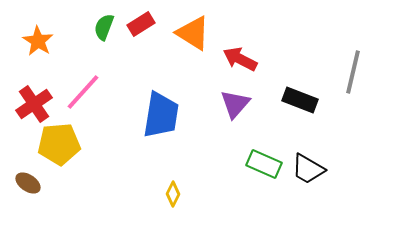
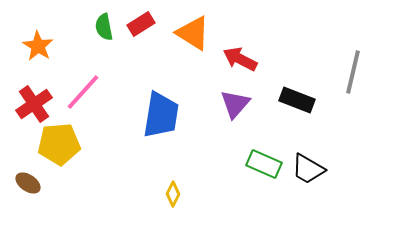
green semicircle: rotated 32 degrees counterclockwise
orange star: moved 5 px down
black rectangle: moved 3 px left
